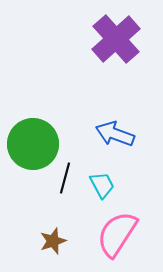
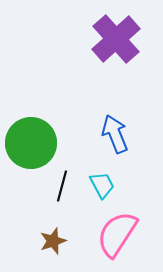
blue arrow: rotated 48 degrees clockwise
green circle: moved 2 px left, 1 px up
black line: moved 3 px left, 8 px down
